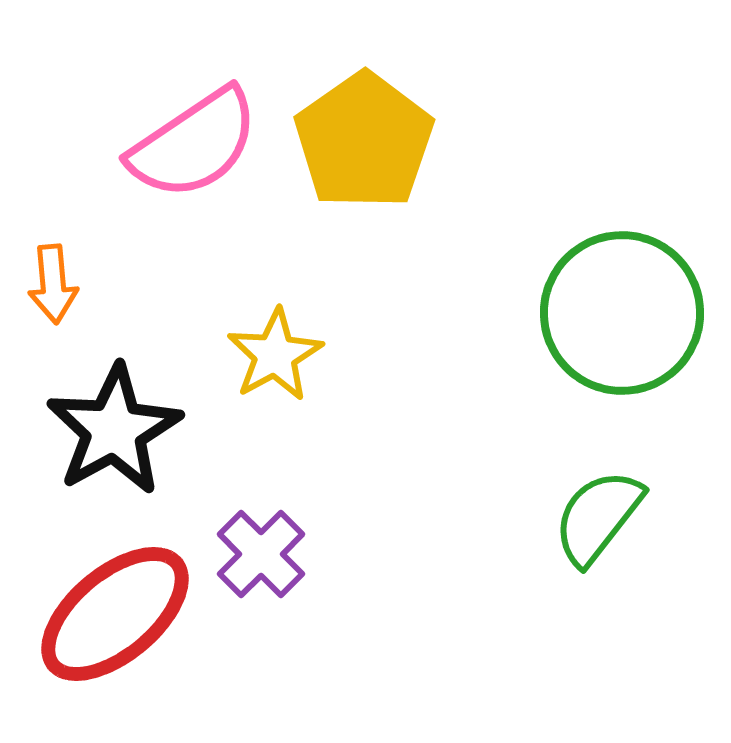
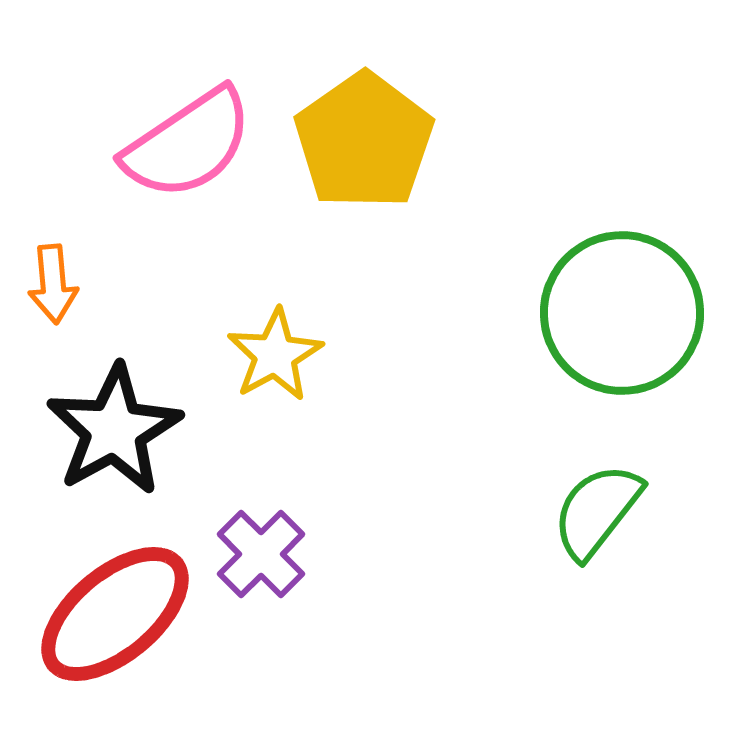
pink semicircle: moved 6 px left
green semicircle: moved 1 px left, 6 px up
